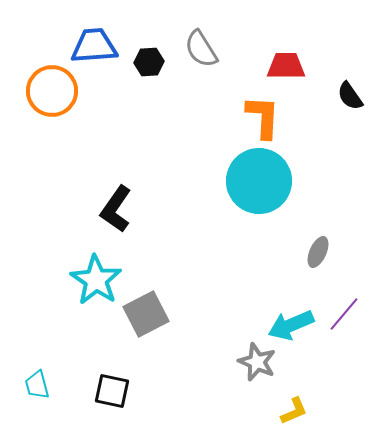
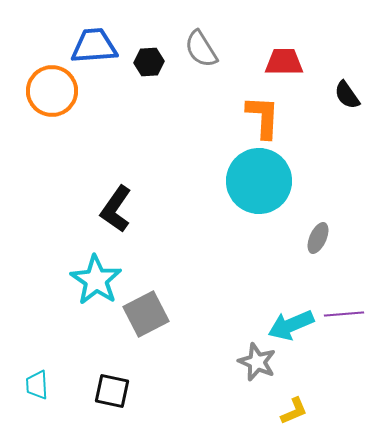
red trapezoid: moved 2 px left, 4 px up
black semicircle: moved 3 px left, 1 px up
gray ellipse: moved 14 px up
purple line: rotated 45 degrees clockwise
cyan trapezoid: rotated 12 degrees clockwise
